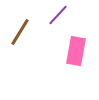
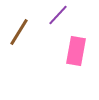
brown line: moved 1 px left
